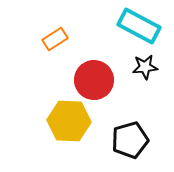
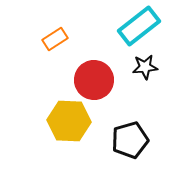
cyan rectangle: rotated 66 degrees counterclockwise
